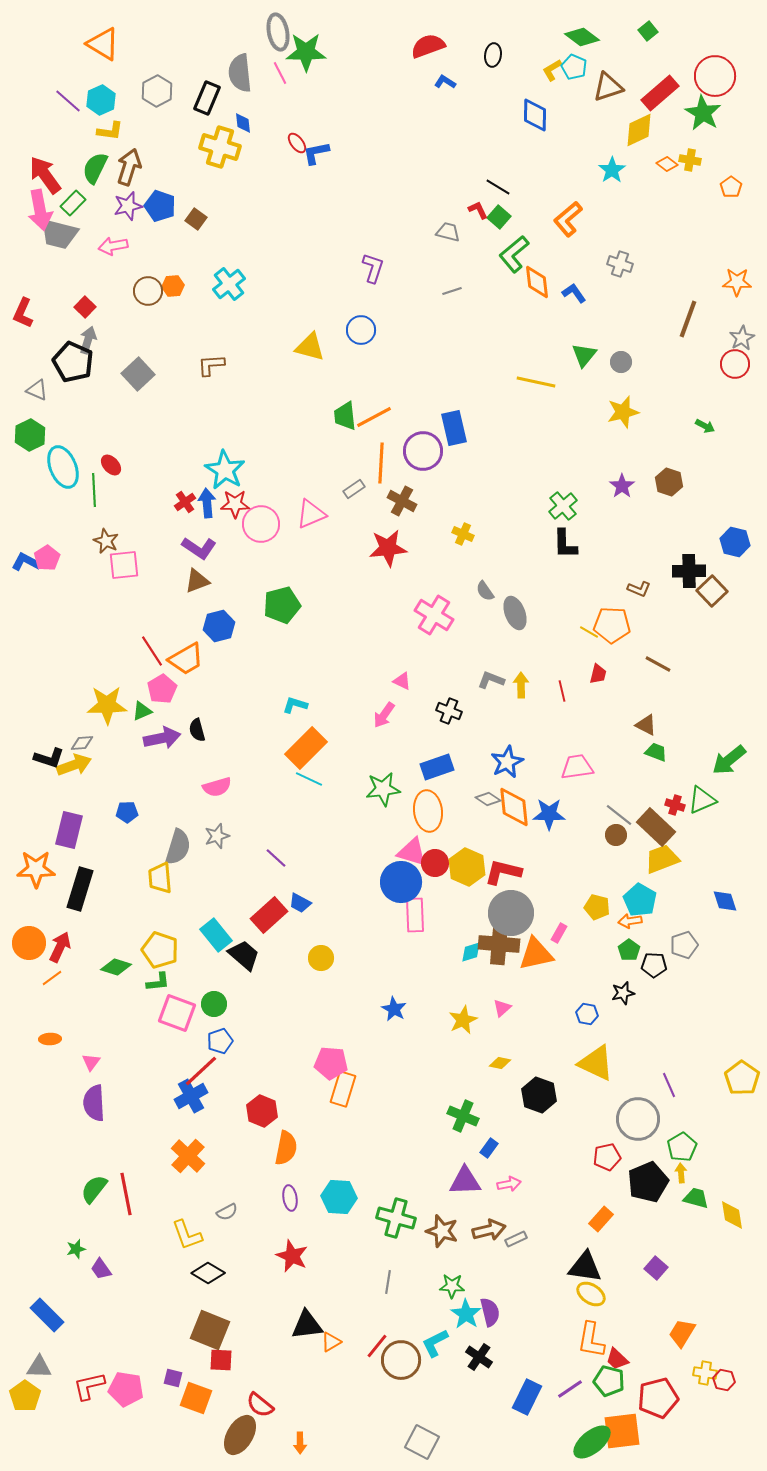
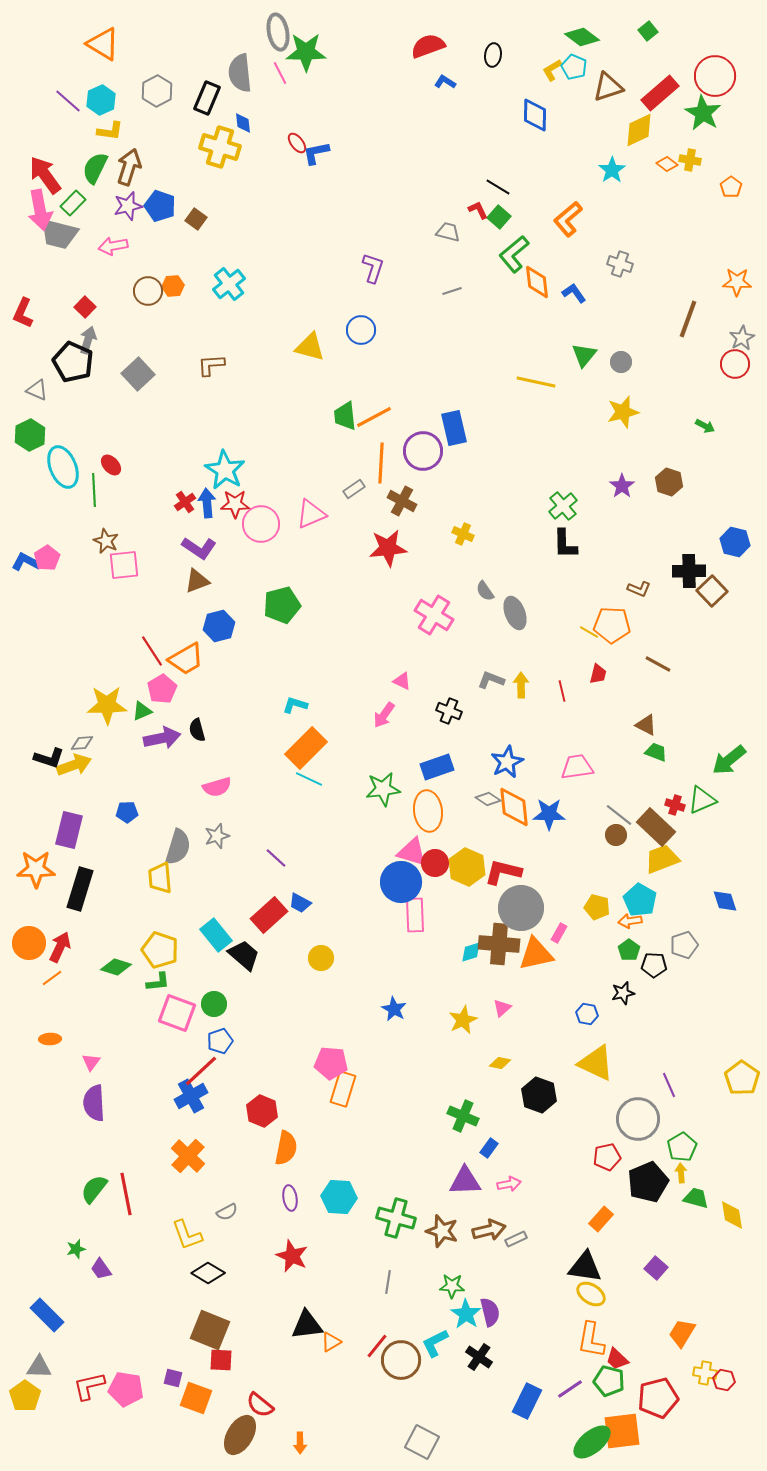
gray circle at (511, 913): moved 10 px right, 5 px up
blue rectangle at (527, 1397): moved 4 px down
